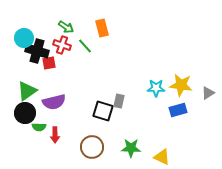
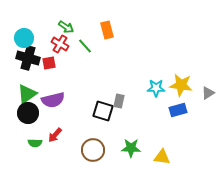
orange rectangle: moved 5 px right, 2 px down
red cross: moved 2 px left, 1 px up; rotated 12 degrees clockwise
black cross: moved 9 px left, 7 px down
green triangle: moved 3 px down
purple semicircle: moved 1 px left, 2 px up
black circle: moved 3 px right
green semicircle: moved 4 px left, 16 px down
red arrow: rotated 42 degrees clockwise
brown circle: moved 1 px right, 3 px down
yellow triangle: rotated 18 degrees counterclockwise
